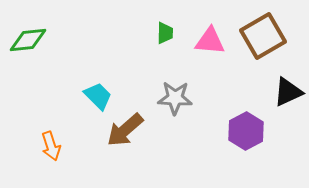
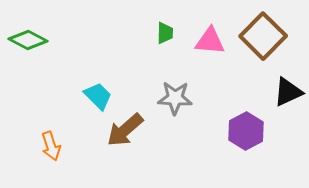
brown square: rotated 15 degrees counterclockwise
green diamond: rotated 33 degrees clockwise
